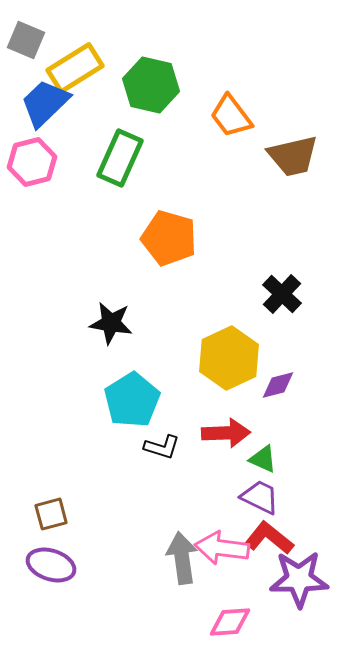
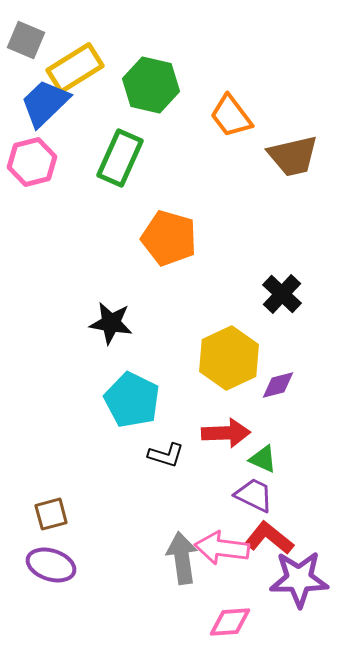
cyan pentagon: rotated 14 degrees counterclockwise
black L-shape: moved 4 px right, 8 px down
purple trapezoid: moved 6 px left, 2 px up
